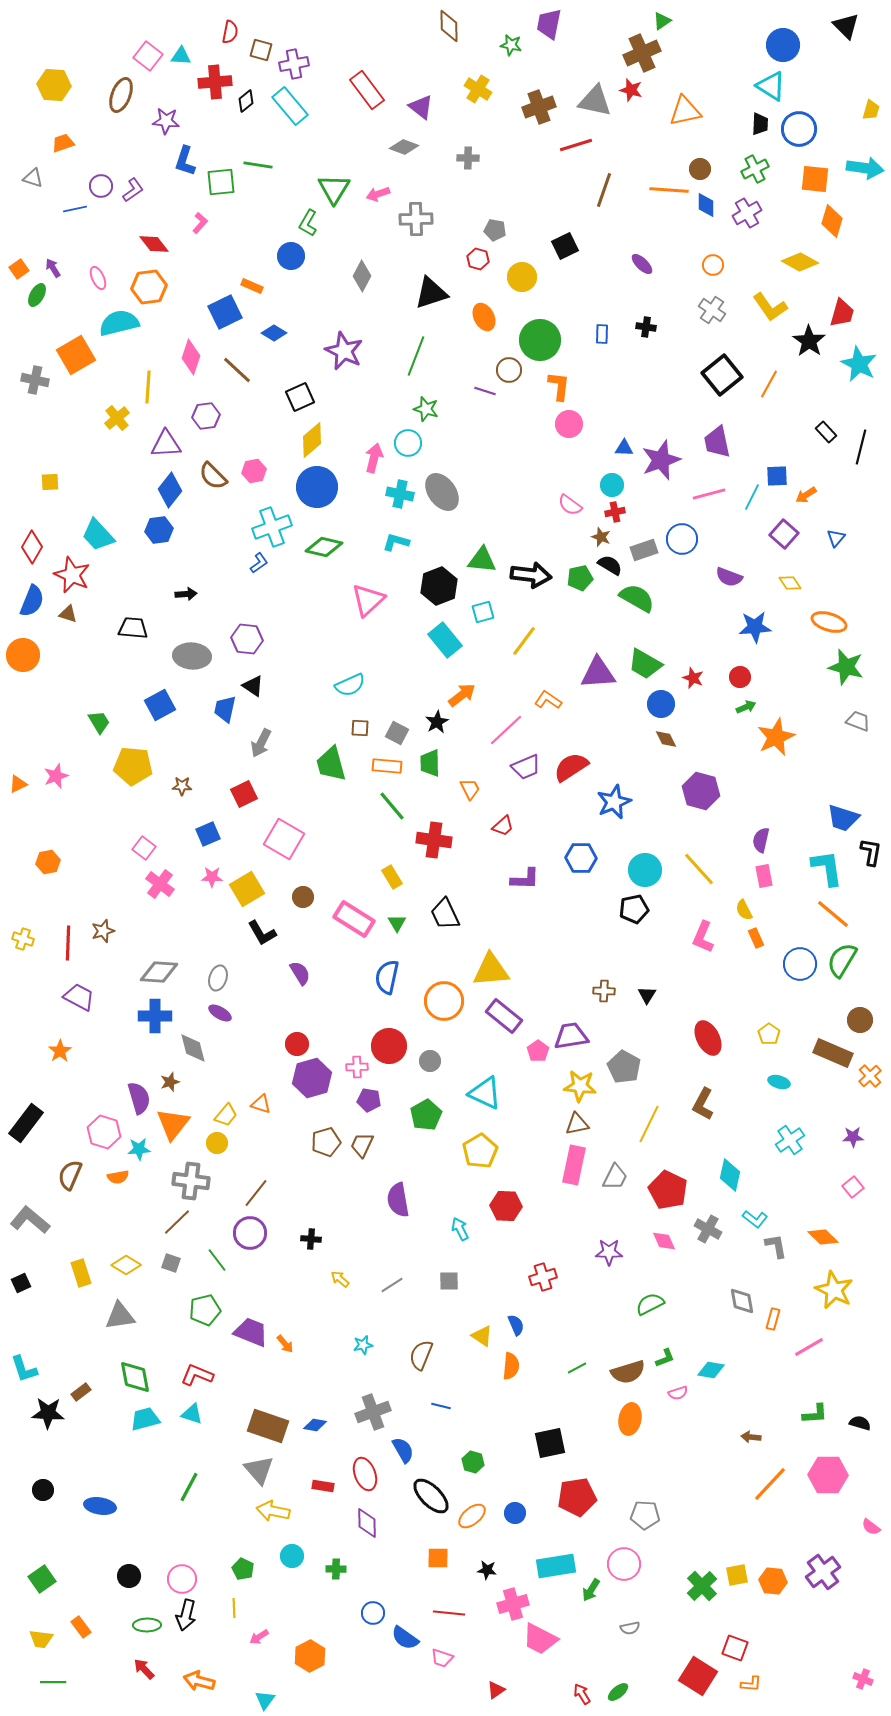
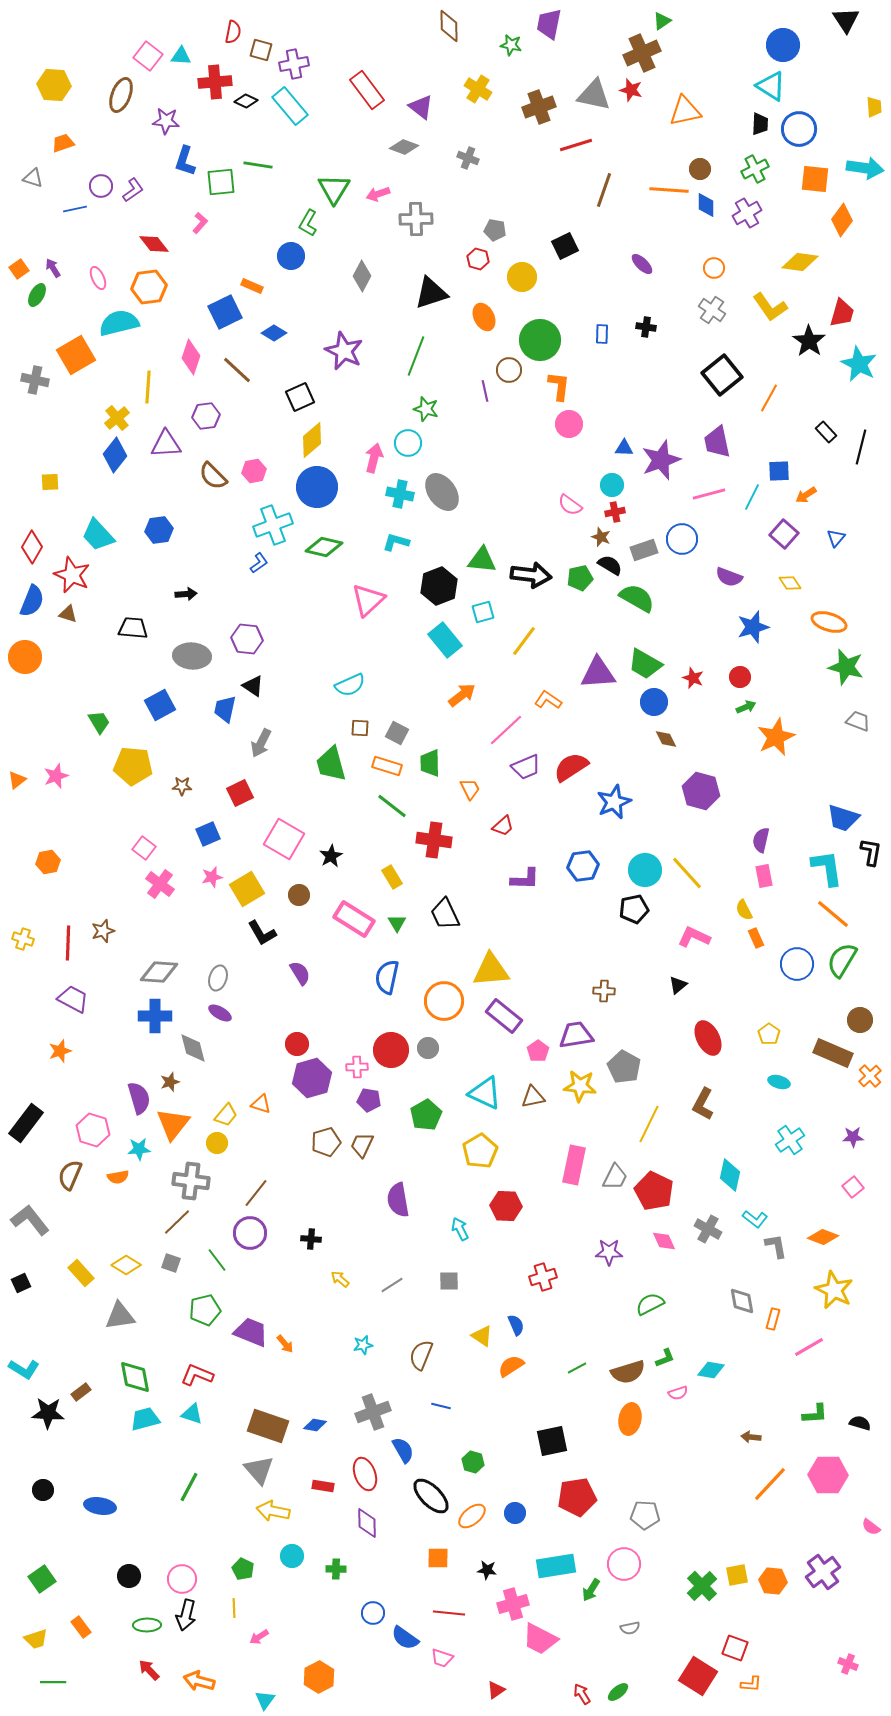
black triangle at (846, 26): moved 6 px up; rotated 12 degrees clockwise
red semicircle at (230, 32): moved 3 px right
black diamond at (246, 101): rotated 65 degrees clockwise
gray triangle at (595, 101): moved 1 px left, 6 px up
yellow trapezoid at (871, 110): moved 3 px right, 3 px up; rotated 20 degrees counterclockwise
gray cross at (468, 158): rotated 20 degrees clockwise
orange diamond at (832, 221): moved 10 px right, 1 px up; rotated 20 degrees clockwise
yellow diamond at (800, 262): rotated 21 degrees counterclockwise
orange circle at (713, 265): moved 1 px right, 3 px down
orange line at (769, 384): moved 14 px down
purple line at (485, 391): rotated 60 degrees clockwise
blue square at (777, 476): moved 2 px right, 5 px up
blue diamond at (170, 490): moved 55 px left, 35 px up
cyan cross at (272, 527): moved 1 px right, 2 px up
blue star at (755, 627): moved 2 px left; rotated 12 degrees counterclockwise
orange circle at (23, 655): moved 2 px right, 2 px down
blue circle at (661, 704): moved 7 px left, 2 px up
black star at (437, 722): moved 106 px left, 134 px down
orange rectangle at (387, 766): rotated 12 degrees clockwise
orange triangle at (18, 784): moved 1 px left, 4 px up; rotated 12 degrees counterclockwise
red square at (244, 794): moved 4 px left, 1 px up
green line at (392, 806): rotated 12 degrees counterclockwise
blue hexagon at (581, 858): moved 2 px right, 8 px down; rotated 8 degrees counterclockwise
yellow line at (699, 869): moved 12 px left, 4 px down
pink star at (212, 877): rotated 15 degrees counterclockwise
brown circle at (303, 897): moved 4 px left, 2 px up
pink L-shape at (703, 937): moved 9 px left; rotated 92 degrees clockwise
blue circle at (800, 964): moved 3 px left
black triangle at (647, 995): moved 31 px right, 10 px up; rotated 18 degrees clockwise
purple trapezoid at (79, 997): moved 6 px left, 2 px down
purple trapezoid at (571, 1036): moved 5 px right, 1 px up
red circle at (389, 1046): moved 2 px right, 4 px down
orange star at (60, 1051): rotated 15 degrees clockwise
gray circle at (430, 1061): moved 2 px left, 13 px up
brown triangle at (577, 1124): moved 44 px left, 27 px up
pink hexagon at (104, 1132): moved 11 px left, 2 px up
red pentagon at (668, 1190): moved 14 px left, 1 px down
gray L-shape at (30, 1220): rotated 12 degrees clockwise
orange diamond at (823, 1237): rotated 24 degrees counterclockwise
yellow rectangle at (81, 1273): rotated 24 degrees counterclockwise
orange semicircle at (511, 1366): rotated 128 degrees counterclockwise
cyan L-shape at (24, 1369): rotated 40 degrees counterclockwise
black square at (550, 1443): moved 2 px right, 2 px up
yellow trapezoid at (41, 1639): moved 5 px left; rotated 25 degrees counterclockwise
orange hexagon at (310, 1656): moved 9 px right, 21 px down
red arrow at (144, 1669): moved 5 px right, 1 px down
pink cross at (863, 1679): moved 15 px left, 15 px up
